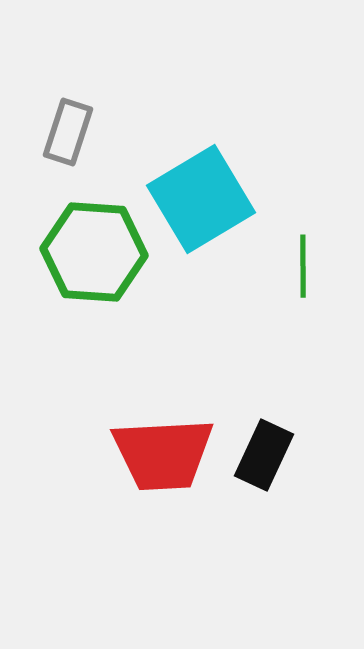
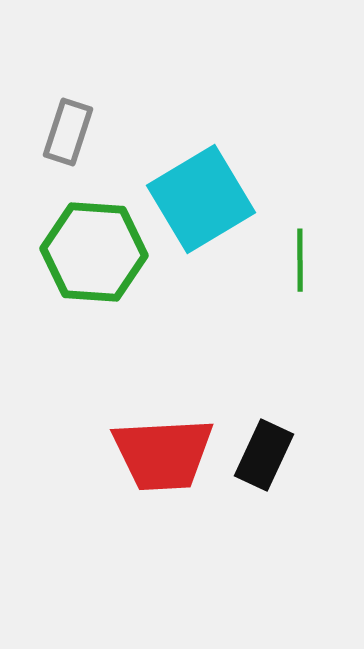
green line: moved 3 px left, 6 px up
